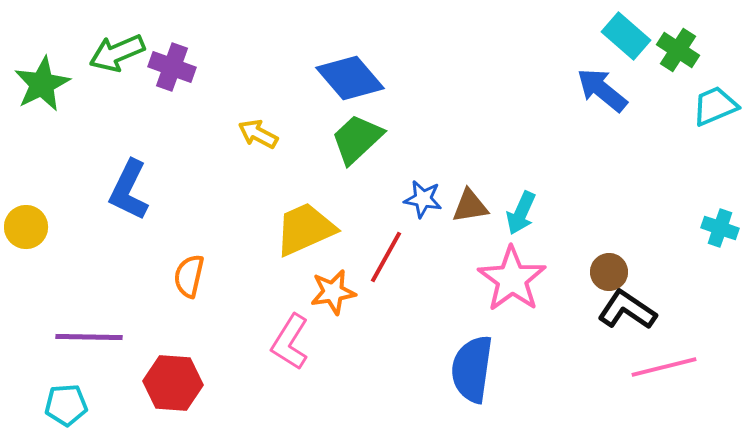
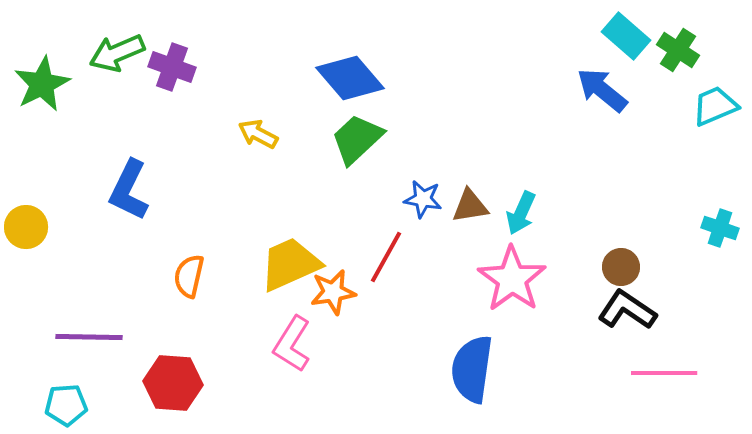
yellow trapezoid: moved 15 px left, 35 px down
brown circle: moved 12 px right, 5 px up
pink L-shape: moved 2 px right, 2 px down
pink line: moved 6 px down; rotated 14 degrees clockwise
